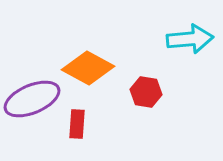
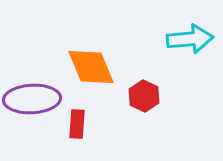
orange diamond: moved 3 px right, 1 px up; rotated 39 degrees clockwise
red hexagon: moved 2 px left, 4 px down; rotated 16 degrees clockwise
purple ellipse: rotated 20 degrees clockwise
